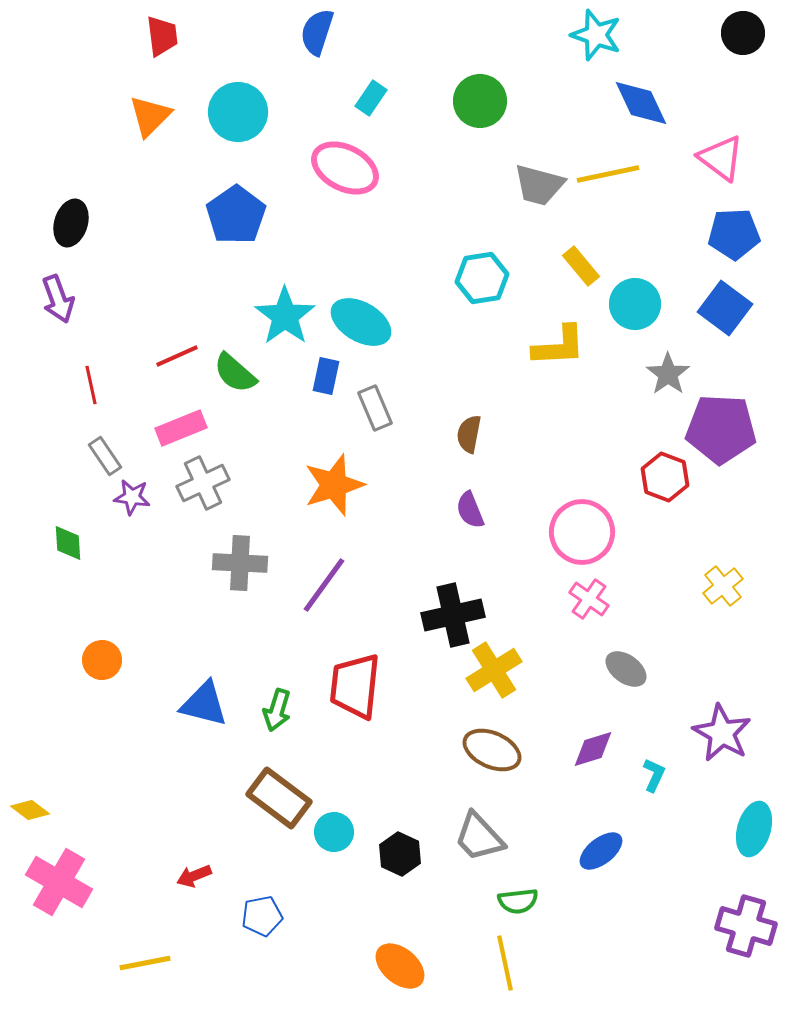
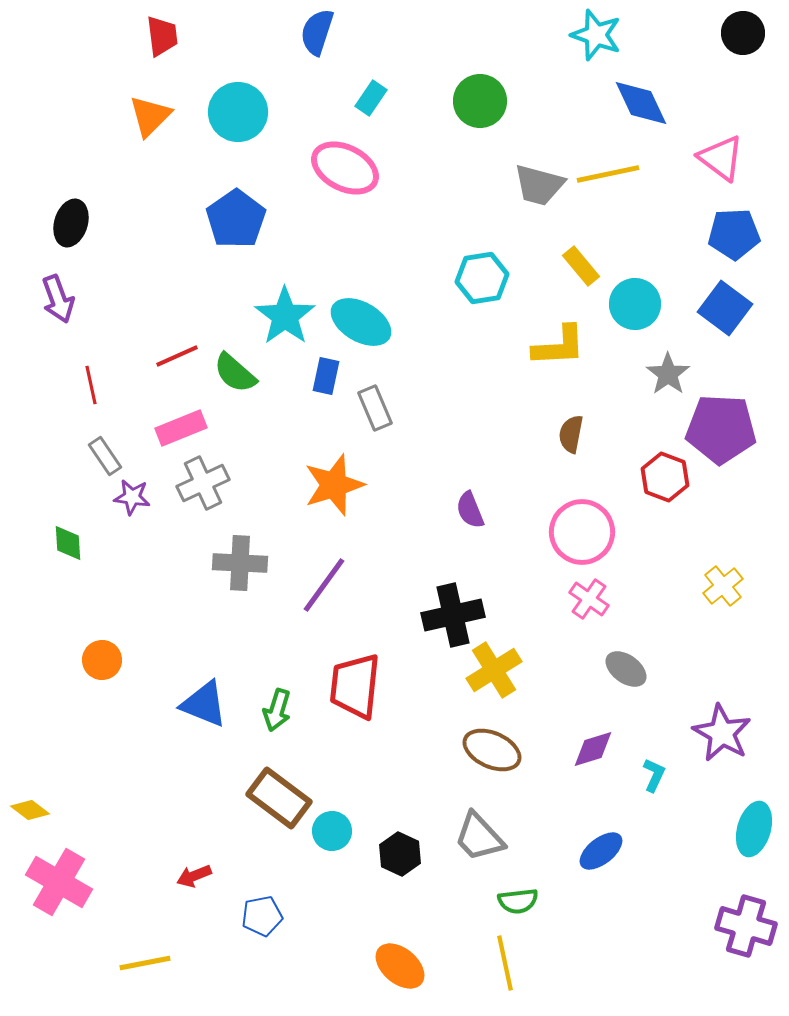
blue pentagon at (236, 215): moved 4 px down
brown semicircle at (469, 434): moved 102 px right
blue triangle at (204, 704): rotated 8 degrees clockwise
cyan circle at (334, 832): moved 2 px left, 1 px up
